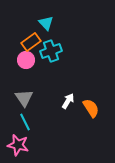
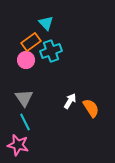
white arrow: moved 2 px right
